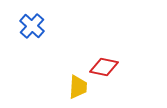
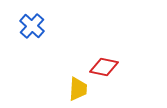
yellow trapezoid: moved 2 px down
